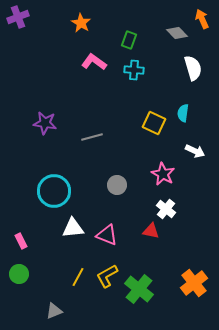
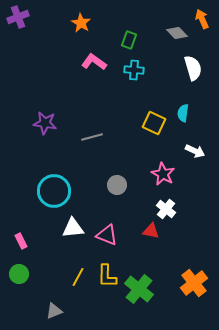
yellow L-shape: rotated 60 degrees counterclockwise
